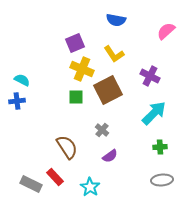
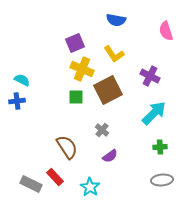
pink semicircle: rotated 66 degrees counterclockwise
